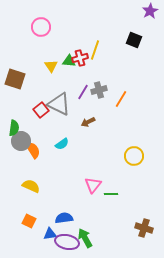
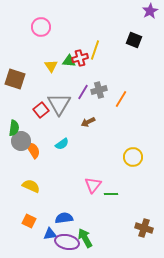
gray triangle: rotated 35 degrees clockwise
yellow circle: moved 1 px left, 1 px down
